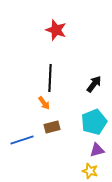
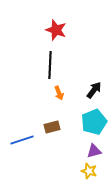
black line: moved 13 px up
black arrow: moved 6 px down
orange arrow: moved 15 px right, 10 px up; rotated 16 degrees clockwise
purple triangle: moved 3 px left, 1 px down
yellow star: moved 1 px left
